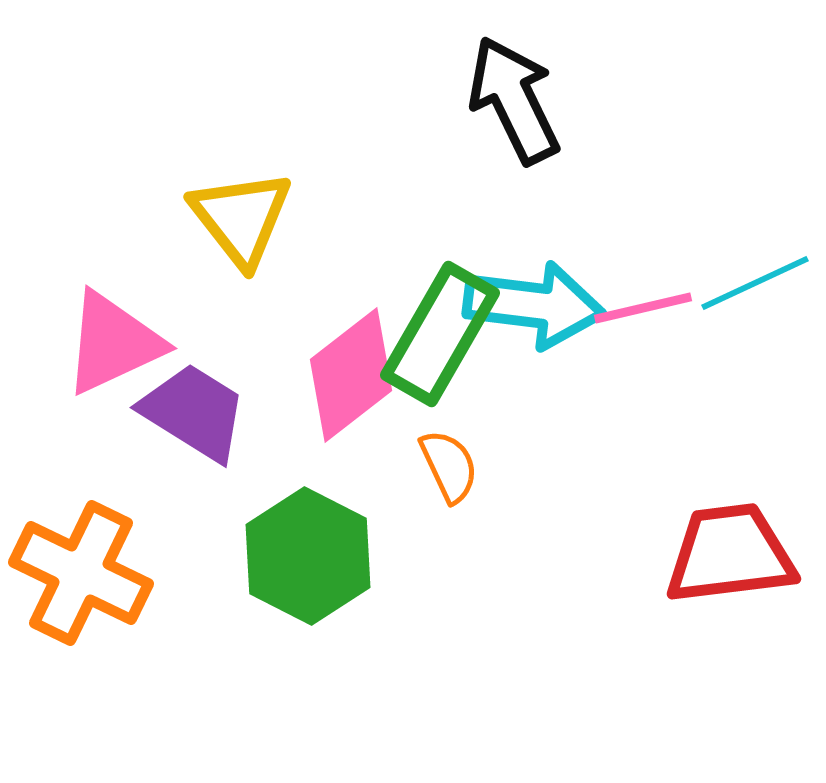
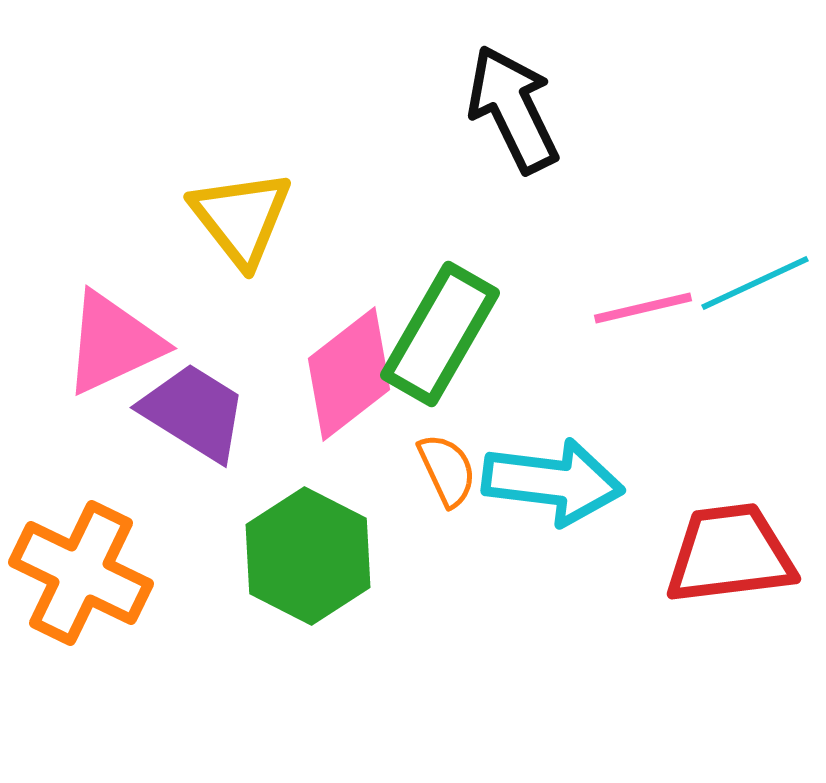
black arrow: moved 1 px left, 9 px down
cyan arrow: moved 19 px right, 177 px down
pink diamond: moved 2 px left, 1 px up
orange semicircle: moved 2 px left, 4 px down
